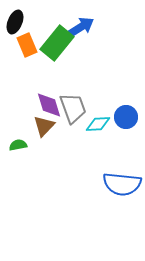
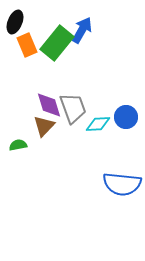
blue arrow: moved 1 px right, 3 px down; rotated 28 degrees counterclockwise
